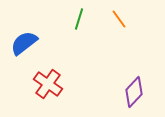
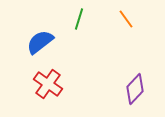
orange line: moved 7 px right
blue semicircle: moved 16 px right, 1 px up
purple diamond: moved 1 px right, 3 px up
